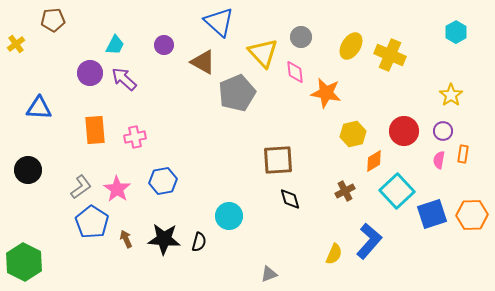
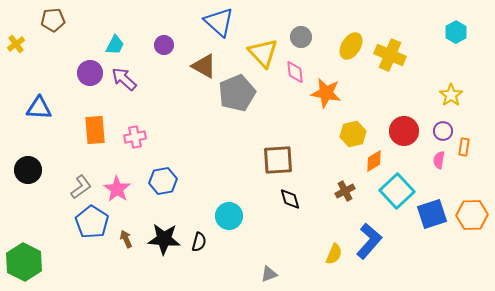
brown triangle at (203, 62): moved 1 px right, 4 px down
orange rectangle at (463, 154): moved 1 px right, 7 px up
